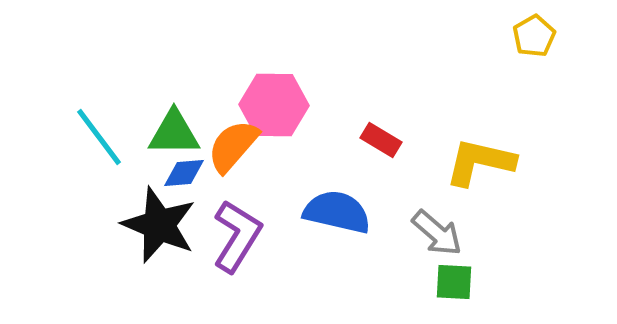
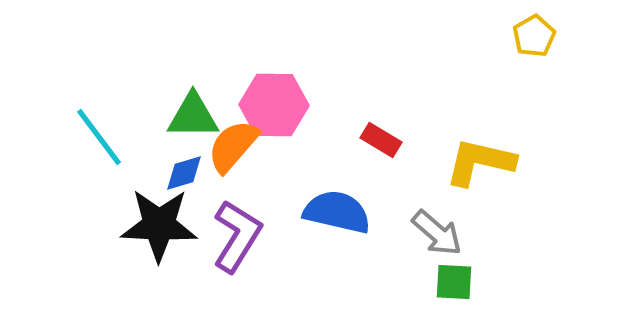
green triangle: moved 19 px right, 17 px up
blue diamond: rotated 12 degrees counterclockwise
black star: rotated 20 degrees counterclockwise
